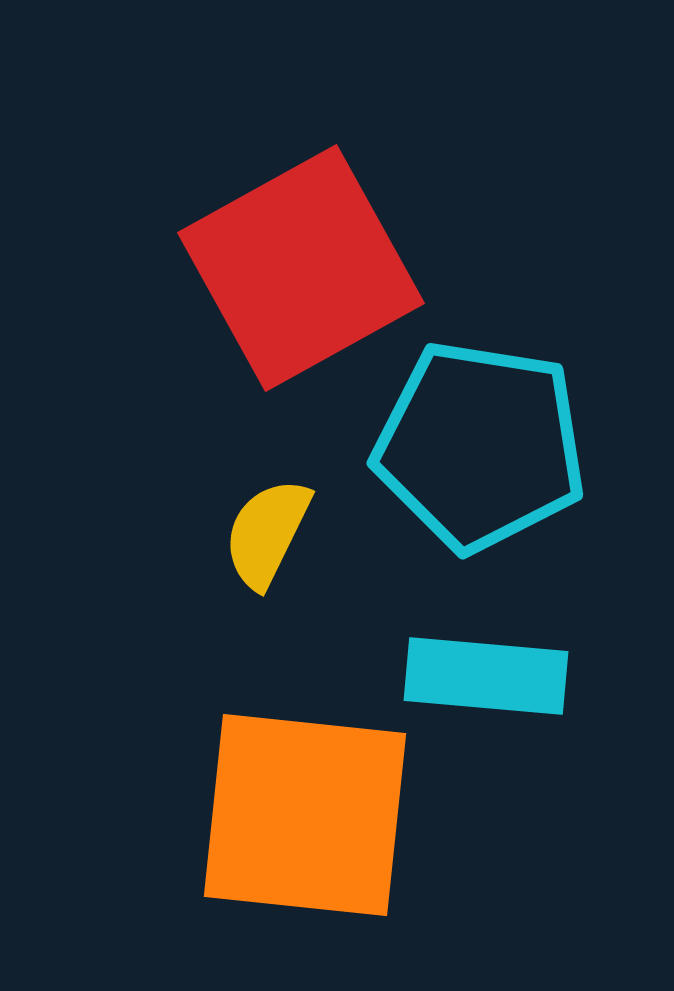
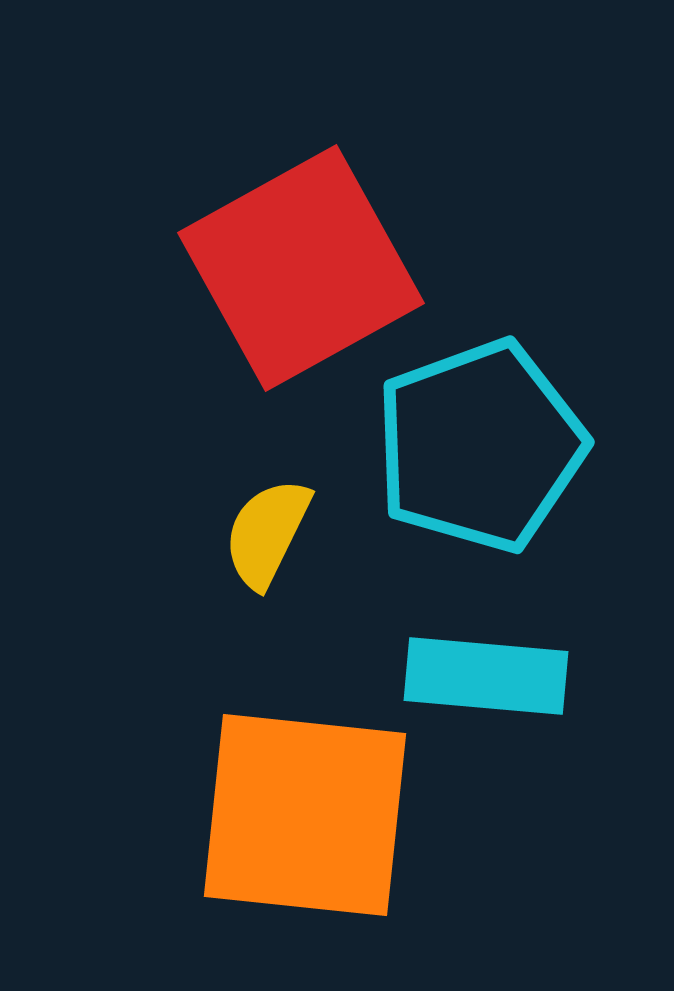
cyan pentagon: rotated 29 degrees counterclockwise
